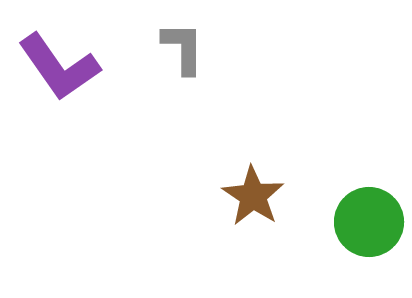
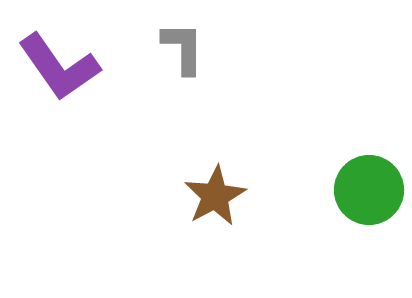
brown star: moved 38 px left; rotated 10 degrees clockwise
green circle: moved 32 px up
